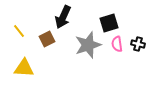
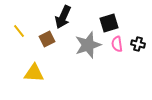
yellow triangle: moved 10 px right, 5 px down
